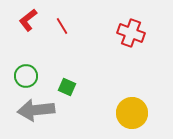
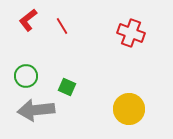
yellow circle: moved 3 px left, 4 px up
